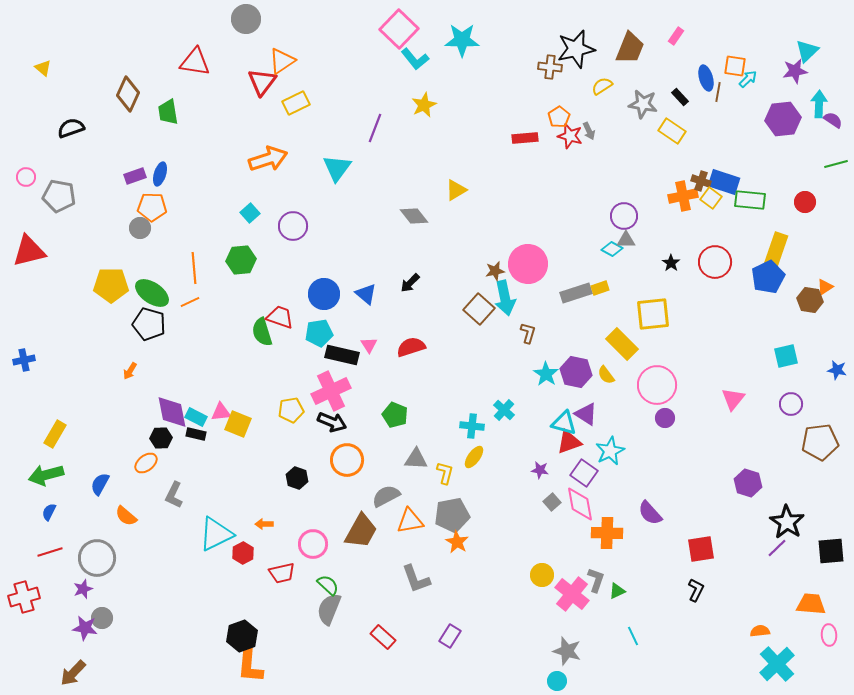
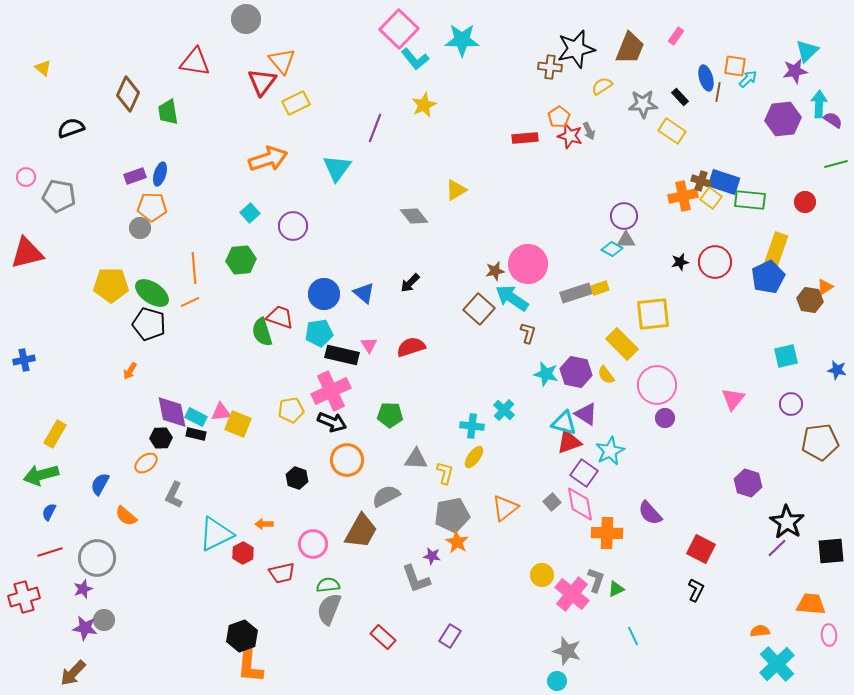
orange triangle at (282, 61): rotated 36 degrees counterclockwise
gray star at (643, 104): rotated 12 degrees counterclockwise
red triangle at (29, 251): moved 2 px left, 2 px down
black star at (671, 263): moved 9 px right, 1 px up; rotated 24 degrees clockwise
blue triangle at (366, 294): moved 2 px left, 1 px up
cyan arrow at (505, 298): moved 7 px right; rotated 136 degrees clockwise
cyan star at (546, 374): rotated 20 degrees counterclockwise
green pentagon at (395, 415): moved 5 px left; rotated 20 degrees counterclockwise
purple star at (540, 470): moved 108 px left, 86 px down
green arrow at (46, 475): moved 5 px left
orange triangle at (410, 521): moved 95 px right, 13 px up; rotated 28 degrees counterclockwise
red square at (701, 549): rotated 36 degrees clockwise
green semicircle at (328, 585): rotated 50 degrees counterclockwise
green triangle at (617, 591): moved 1 px left, 2 px up
gray circle at (102, 618): moved 2 px right, 2 px down
